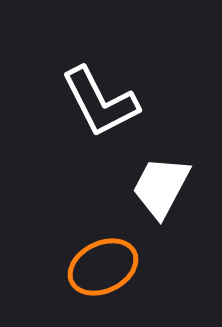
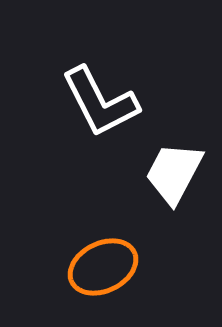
white trapezoid: moved 13 px right, 14 px up
